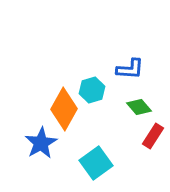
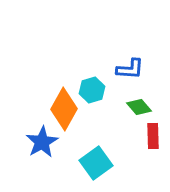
red rectangle: rotated 35 degrees counterclockwise
blue star: moved 1 px right, 1 px up
